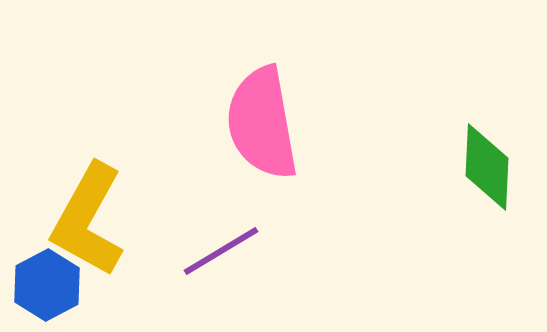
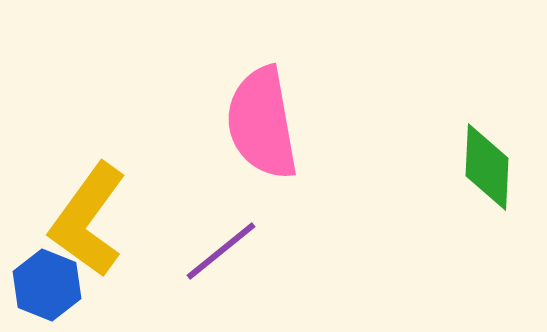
yellow L-shape: rotated 7 degrees clockwise
purple line: rotated 8 degrees counterclockwise
blue hexagon: rotated 10 degrees counterclockwise
